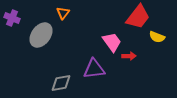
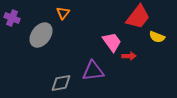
purple triangle: moved 1 px left, 2 px down
